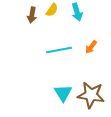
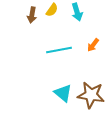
orange arrow: moved 2 px right, 2 px up
cyan triangle: rotated 18 degrees counterclockwise
